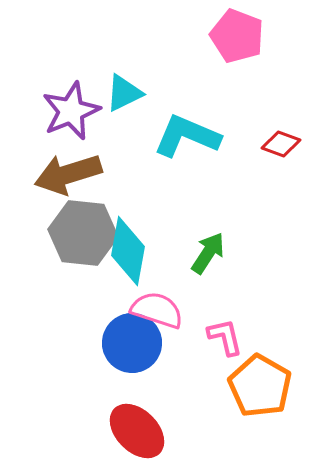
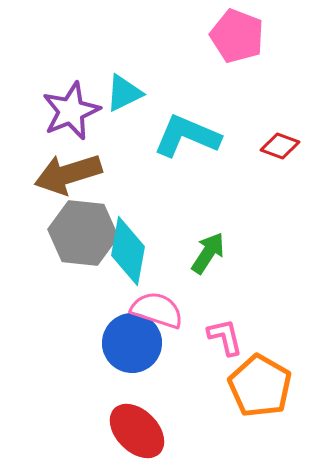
red diamond: moved 1 px left, 2 px down
